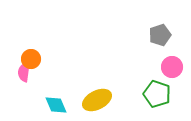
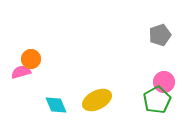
pink circle: moved 8 px left, 15 px down
pink semicircle: moved 3 px left; rotated 66 degrees clockwise
green pentagon: moved 6 px down; rotated 24 degrees clockwise
